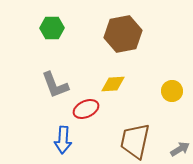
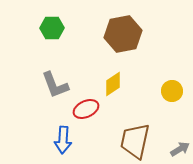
yellow diamond: rotated 30 degrees counterclockwise
